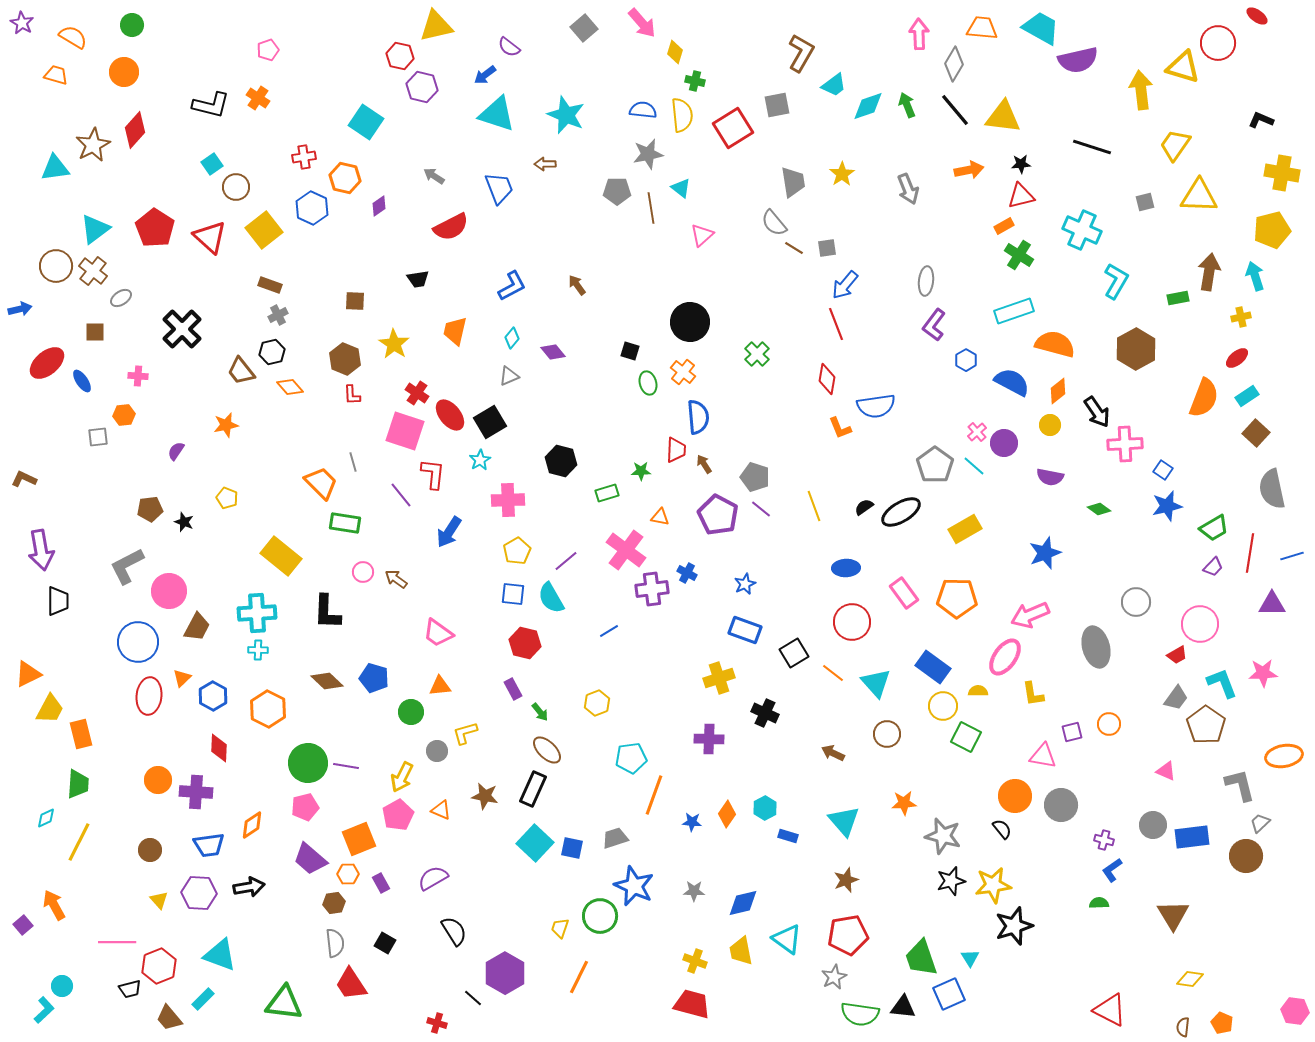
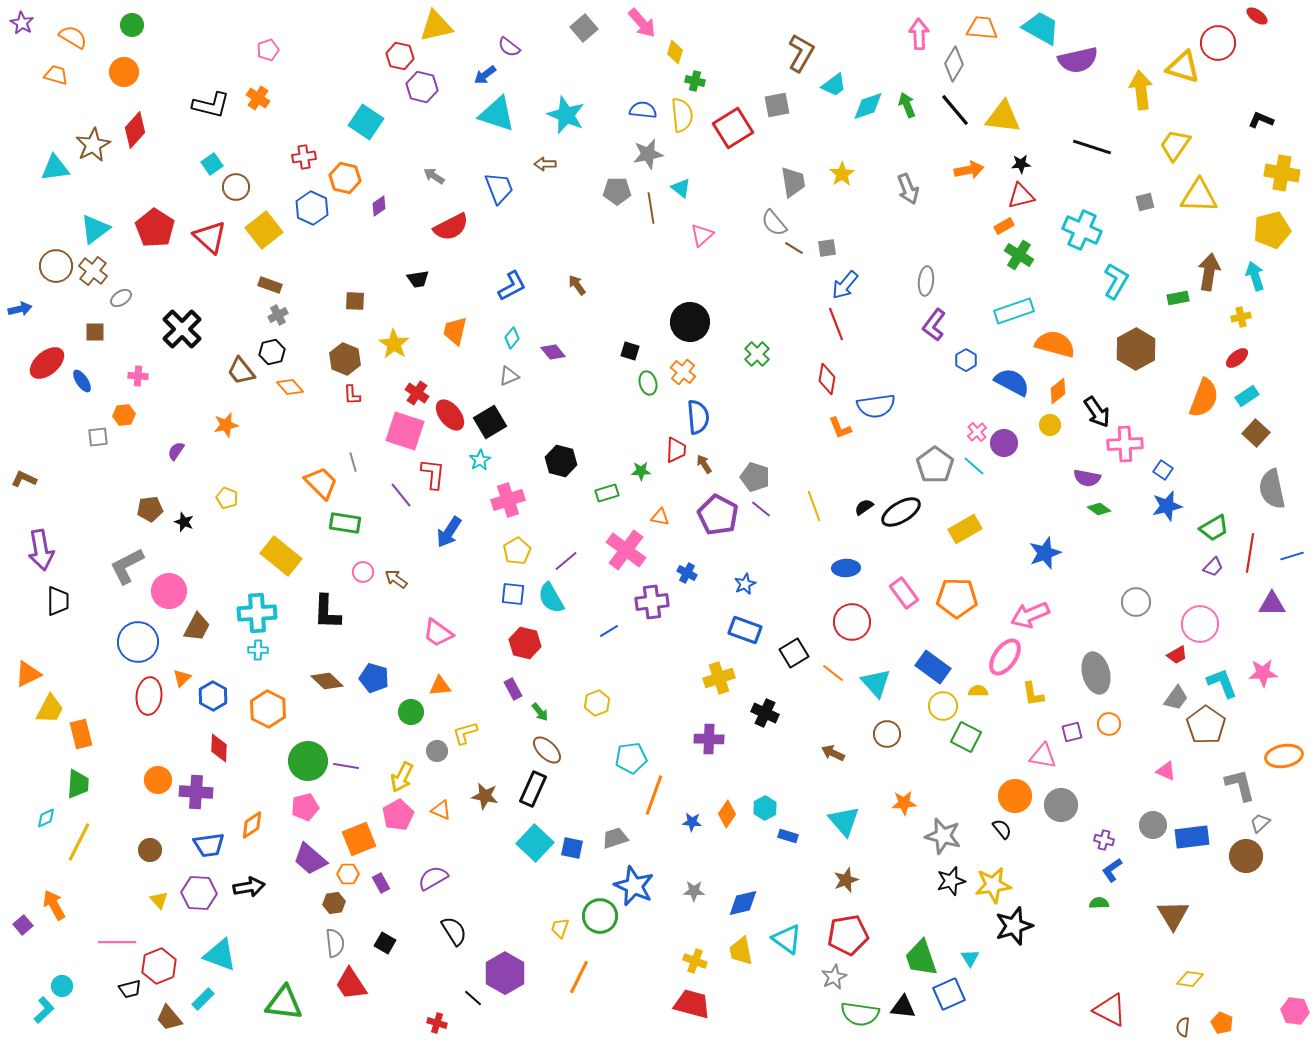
purple semicircle at (1050, 477): moved 37 px right, 1 px down
pink cross at (508, 500): rotated 16 degrees counterclockwise
purple cross at (652, 589): moved 13 px down
gray ellipse at (1096, 647): moved 26 px down
green circle at (308, 763): moved 2 px up
